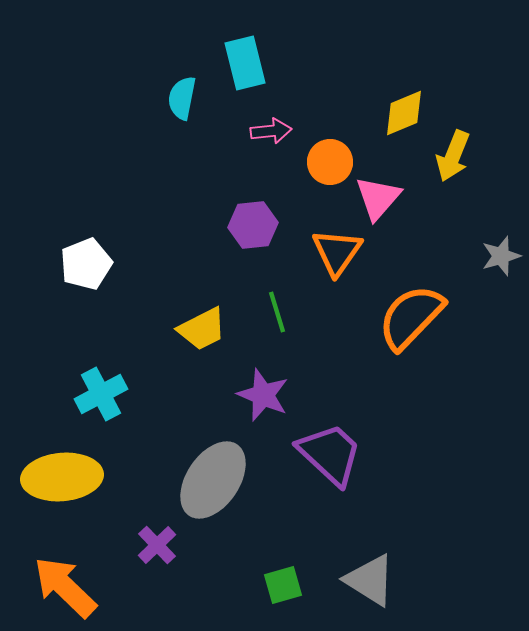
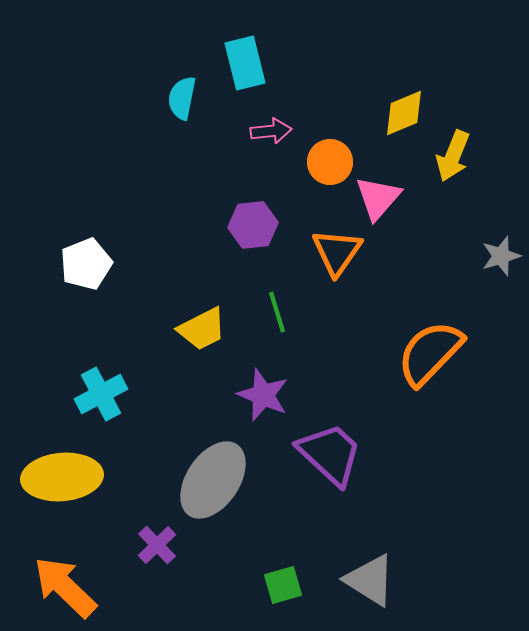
orange semicircle: moved 19 px right, 36 px down
